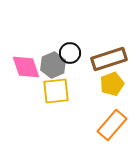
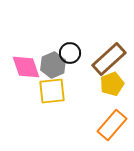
brown rectangle: rotated 24 degrees counterclockwise
yellow square: moved 4 px left
